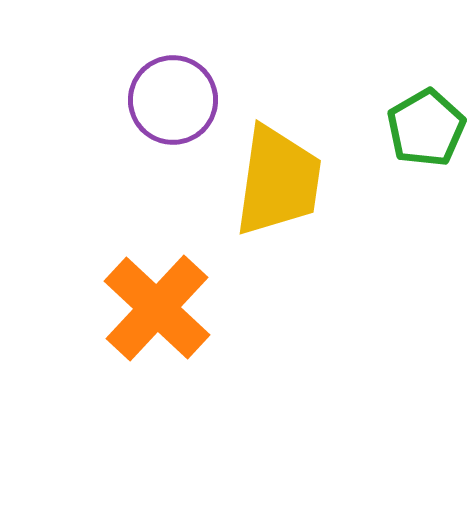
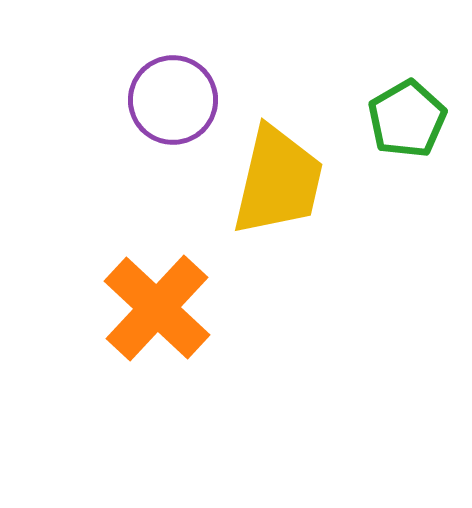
green pentagon: moved 19 px left, 9 px up
yellow trapezoid: rotated 5 degrees clockwise
